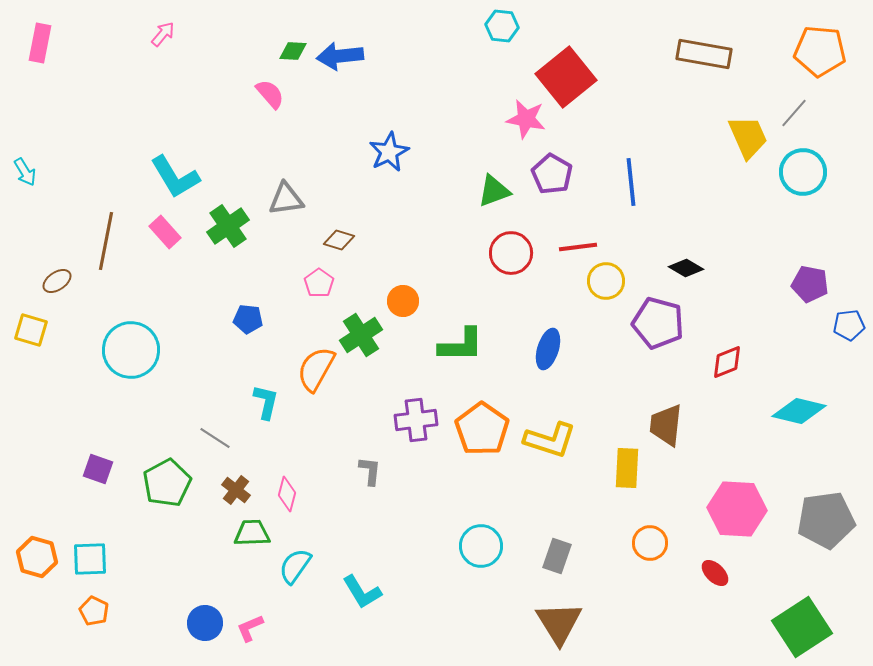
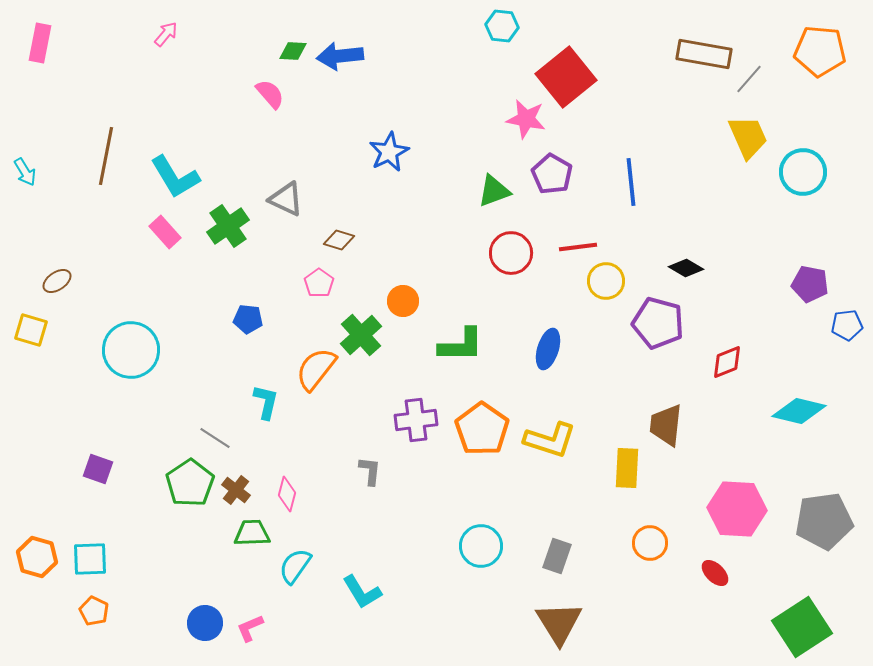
pink arrow at (163, 34): moved 3 px right
gray line at (794, 113): moved 45 px left, 34 px up
gray triangle at (286, 199): rotated 33 degrees clockwise
brown line at (106, 241): moved 85 px up
blue pentagon at (849, 325): moved 2 px left
green cross at (361, 335): rotated 9 degrees counterclockwise
orange semicircle at (316, 369): rotated 9 degrees clockwise
green pentagon at (167, 483): moved 23 px right; rotated 6 degrees counterclockwise
gray pentagon at (826, 520): moved 2 px left, 1 px down
